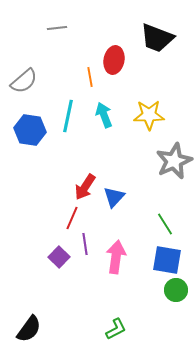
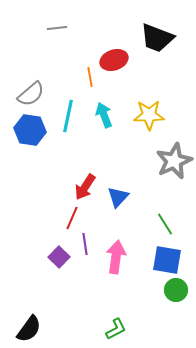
red ellipse: rotated 60 degrees clockwise
gray semicircle: moved 7 px right, 13 px down
blue triangle: moved 4 px right
